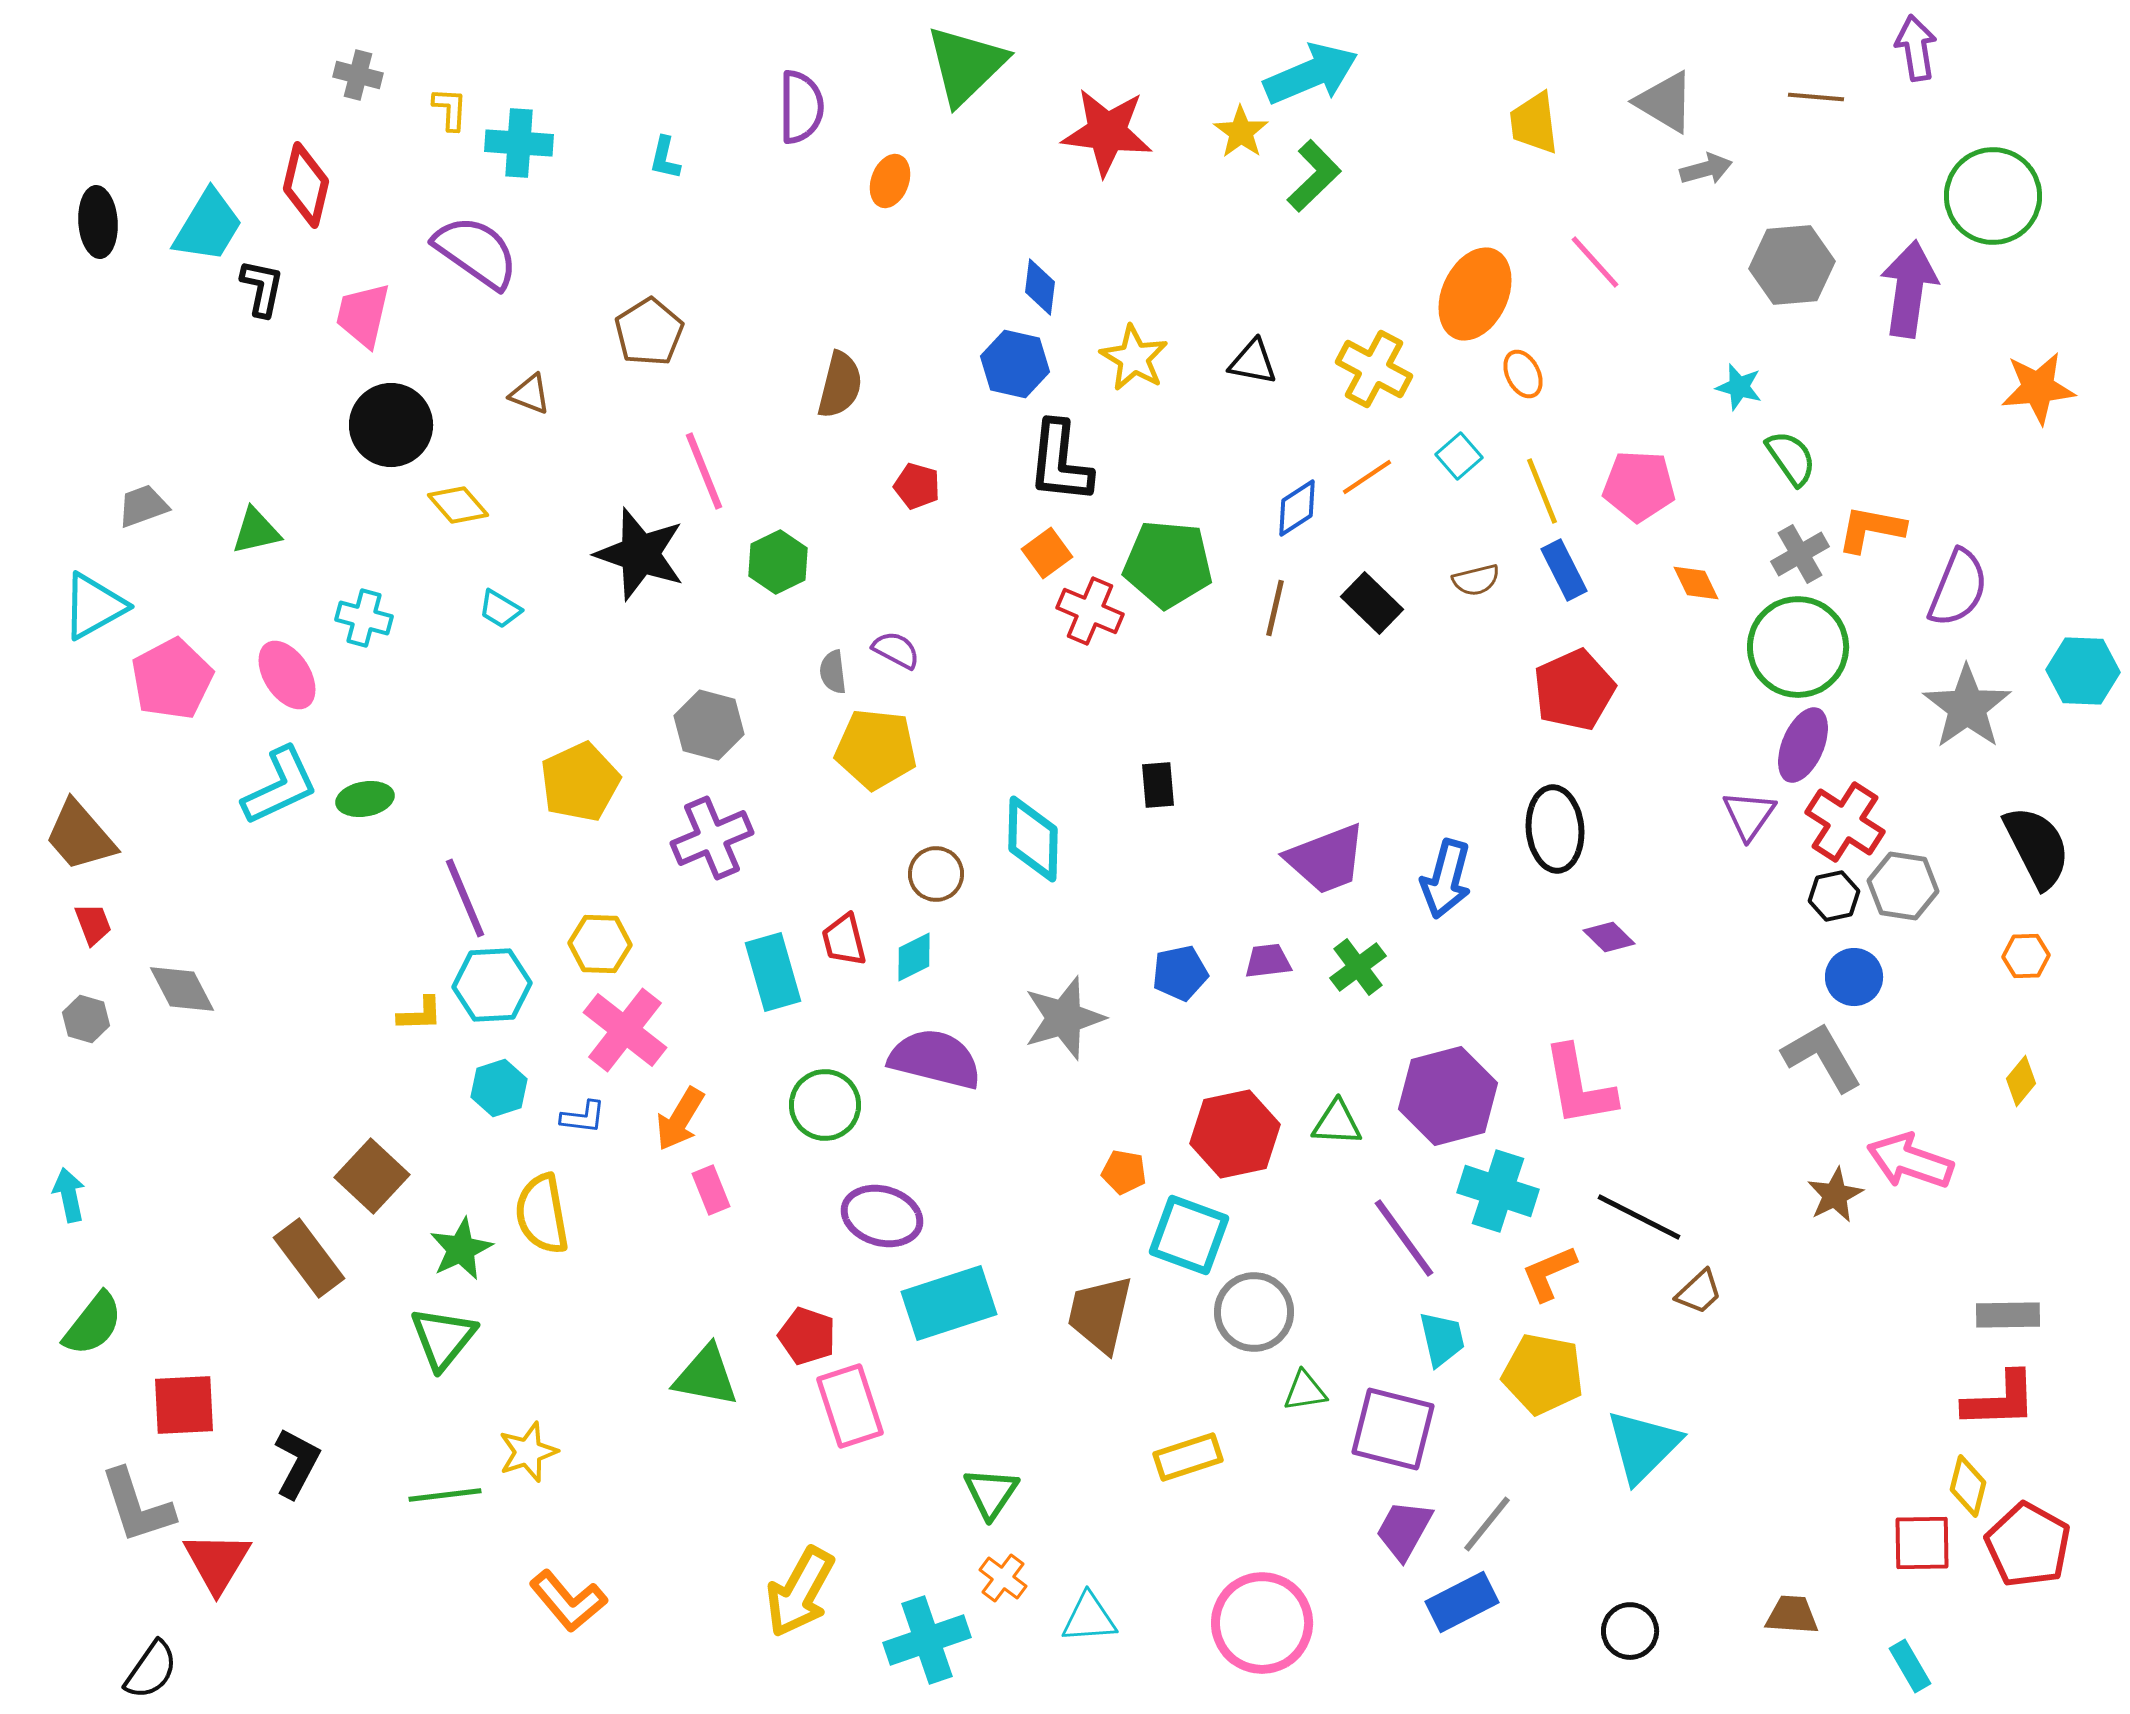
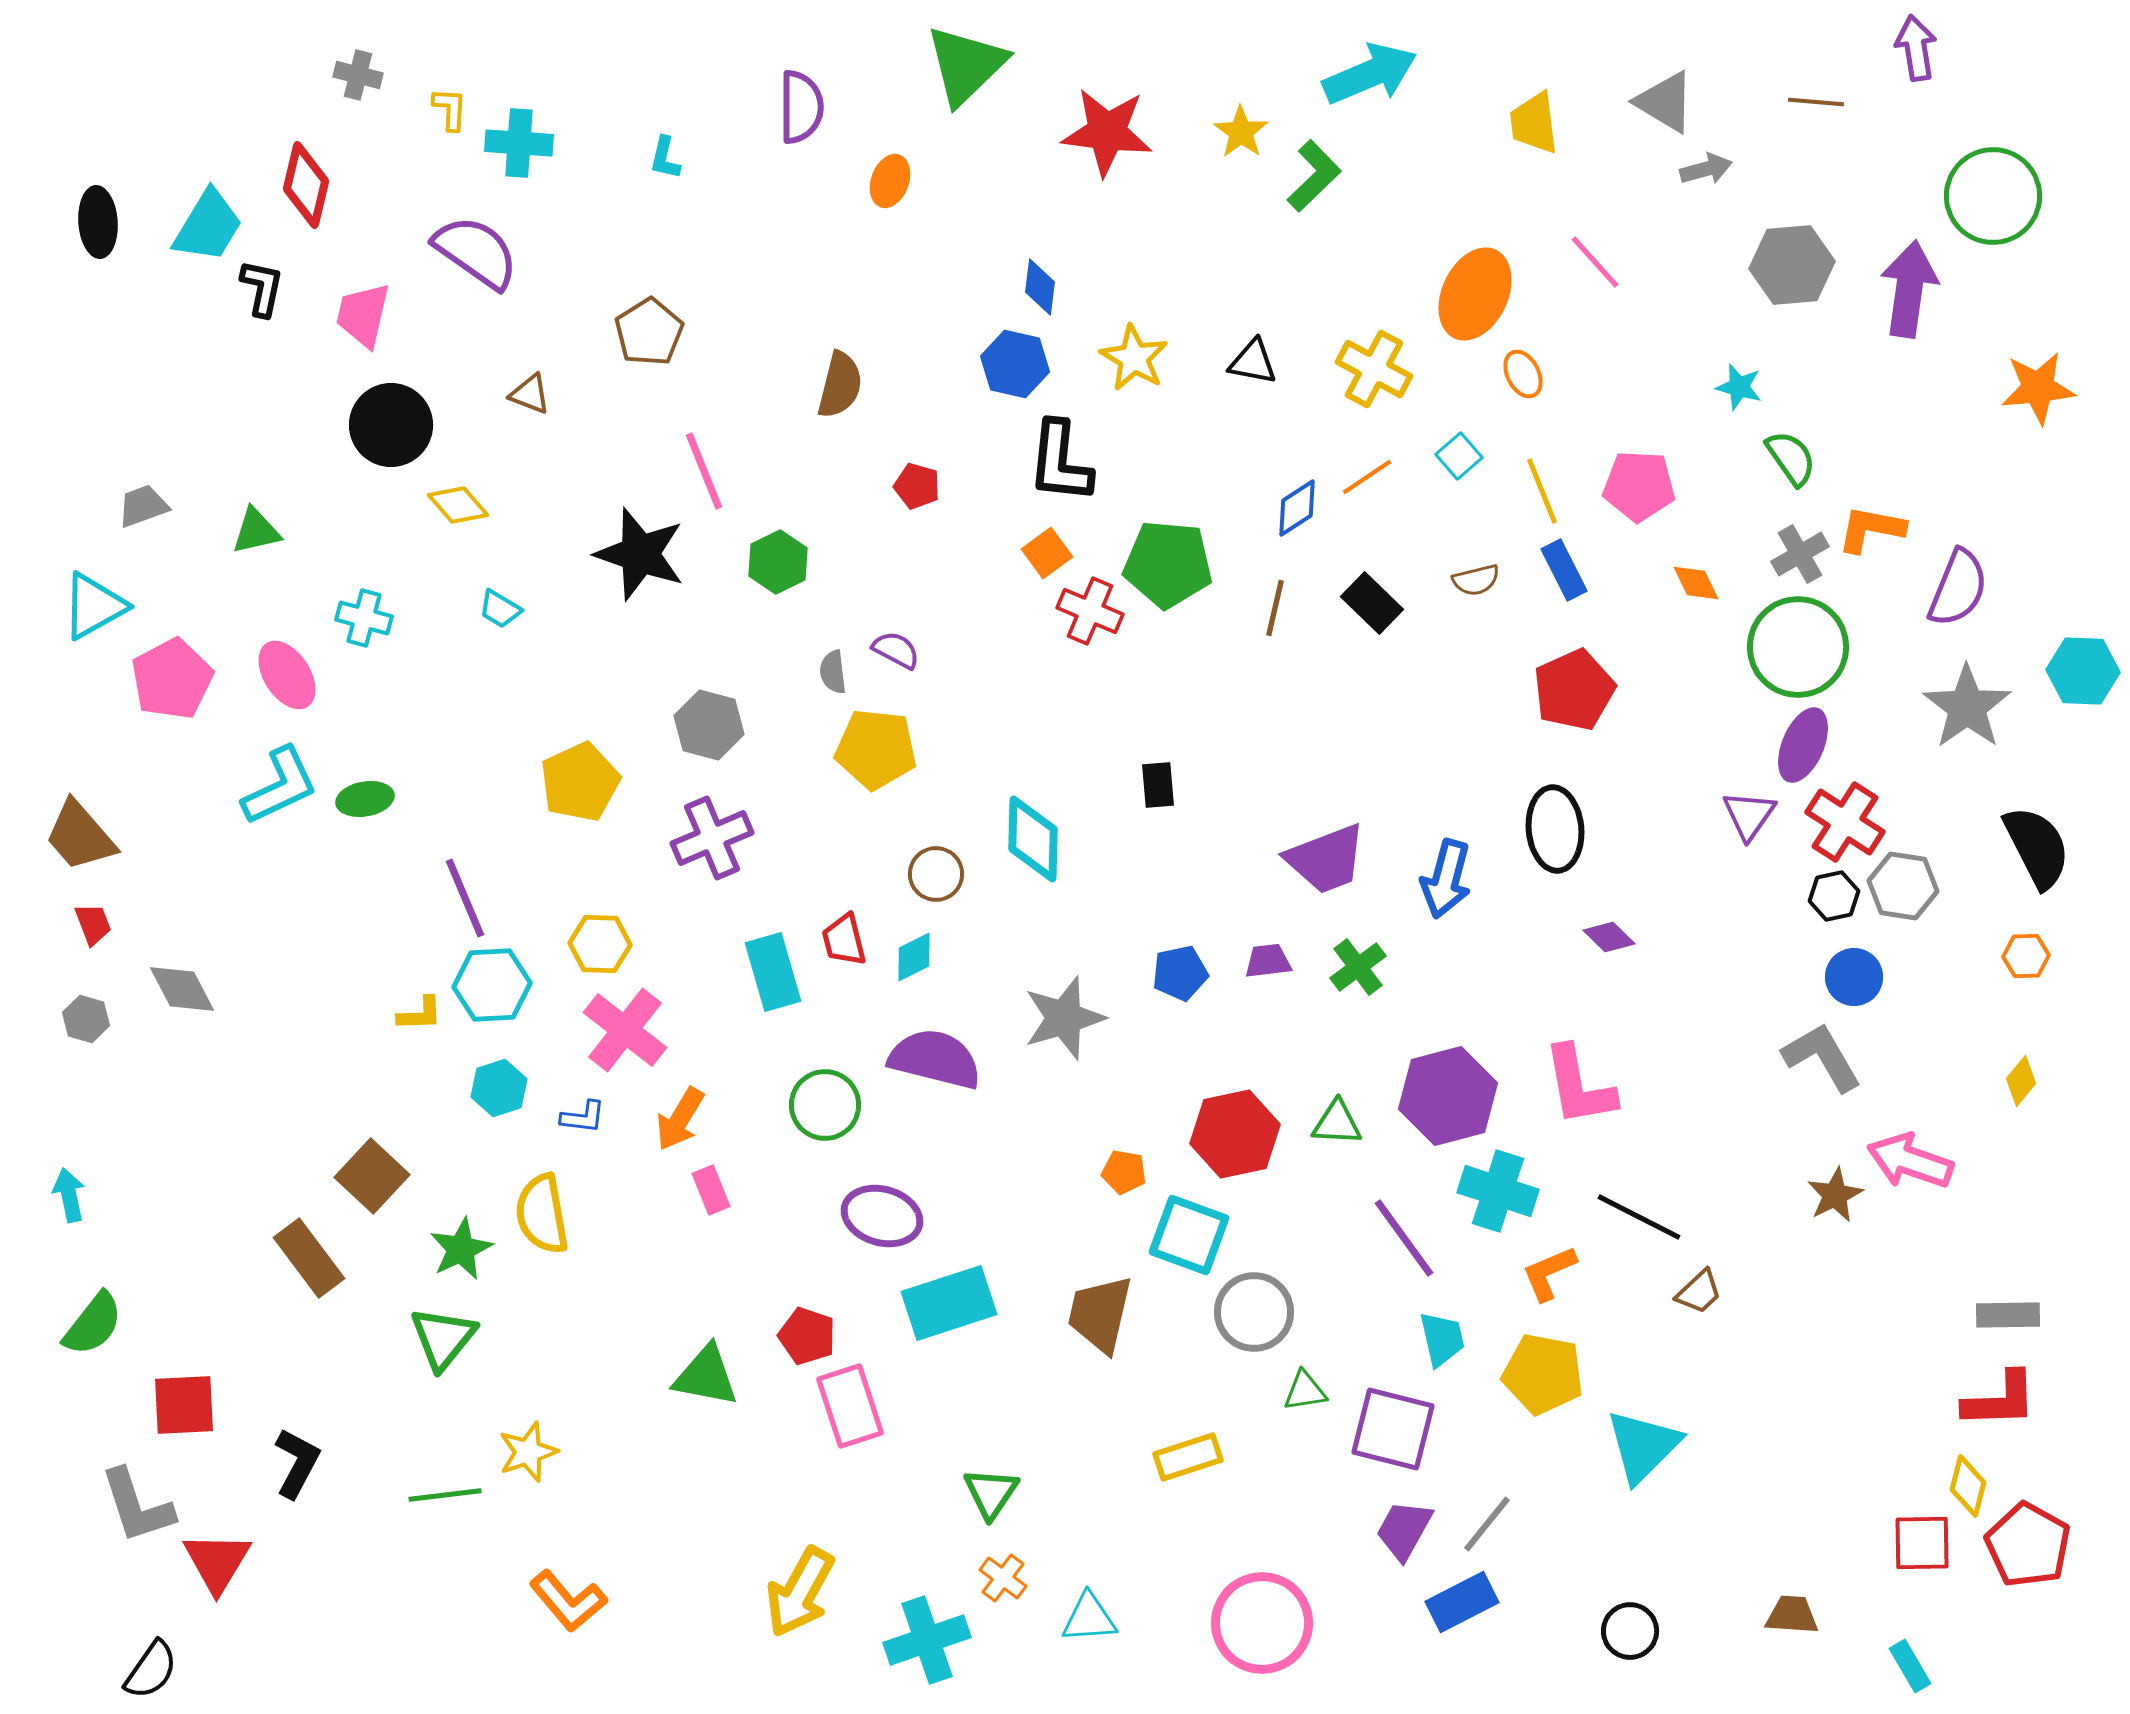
cyan arrow at (1311, 74): moved 59 px right
brown line at (1816, 97): moved 5 px down
